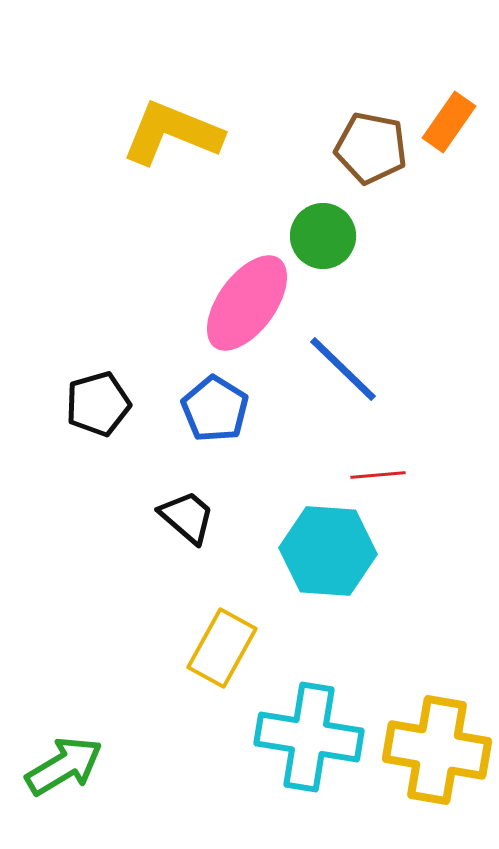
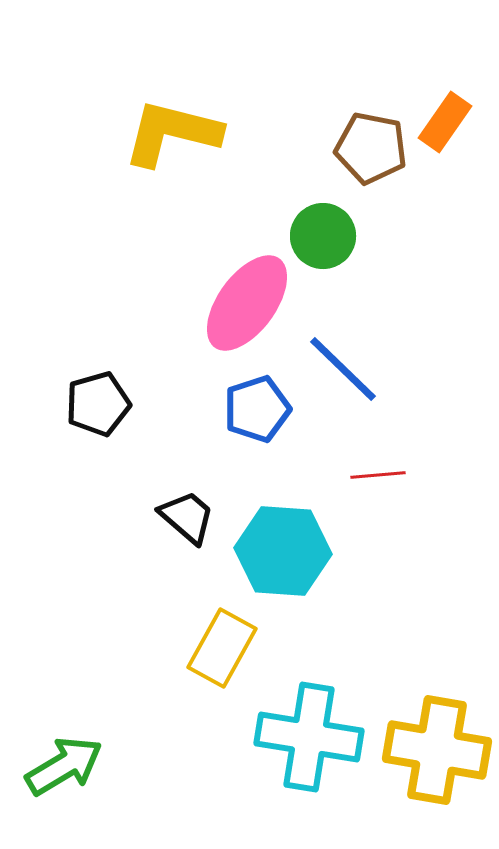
orange rectangle: moved 4 px left
yellow L-shape: rotated 8 degrees counterclockwise
blue pentagon: moved 42 px right; rotated 22 degrees clockwise
cyan hexagon: moved 45 px left
